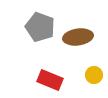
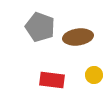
red rectangle: moved 2 px right; rotated 15 degrees counterclockwise
